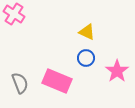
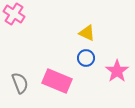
yellow triangle: moved 1 px down
